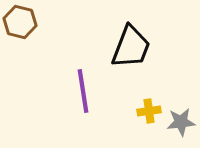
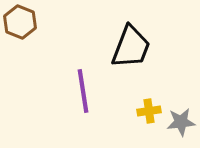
brown hexagon: rotated 8 degrees clockwise
